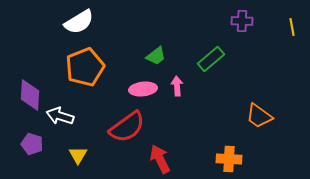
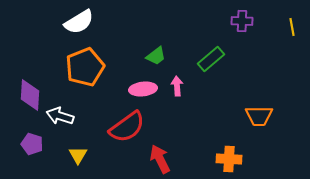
orange trapezoid: rotated 36 degrees counterclockwise
